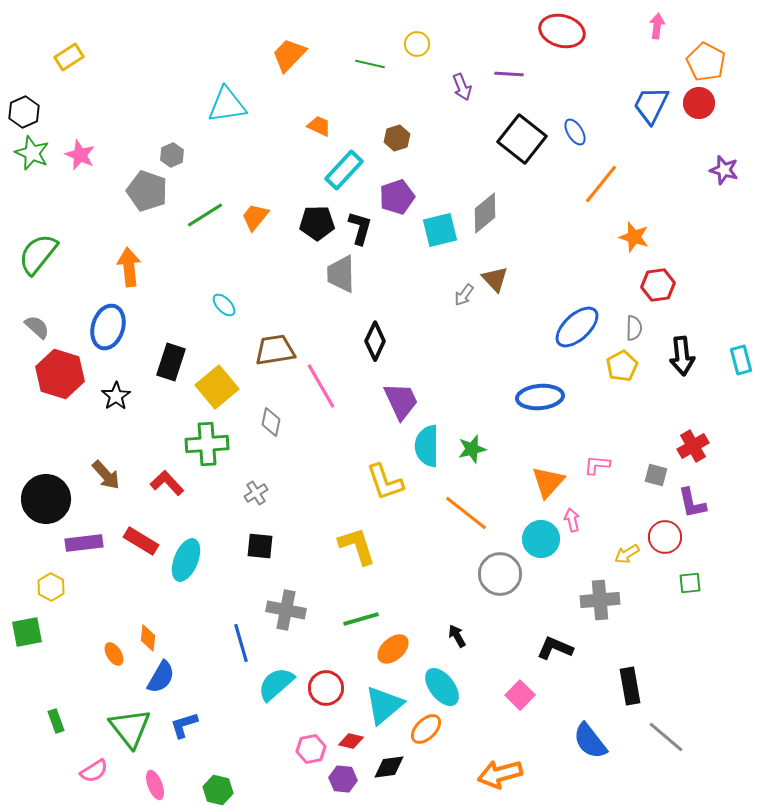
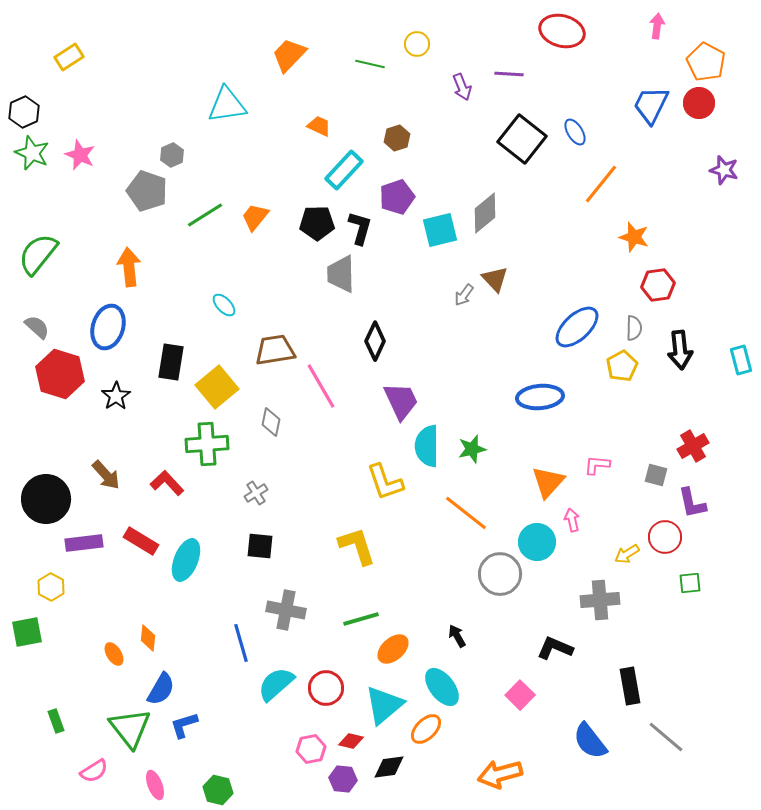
black arrow at (682, 356): moved 2 px left, 6 px up
black rectangle at (171, 362): rotated 9 degrees counterclockwise
cyan circle at (541, 539): moved 4 px left, 3 px down
blue semicircle at (161, 677): moved 12 px down
